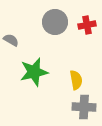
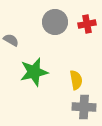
red cross: moved 1 px up
